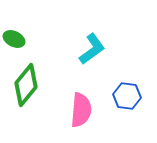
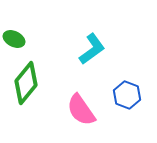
green diamond: moved 2 px up
blue hexagon: moved 1 px up; rotated 12 degrees clockwise
pink semicircle: rotated 140 degrees clockwise
